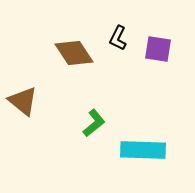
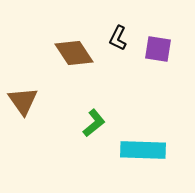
brown triangle: rotated 16 degrees clockwise
